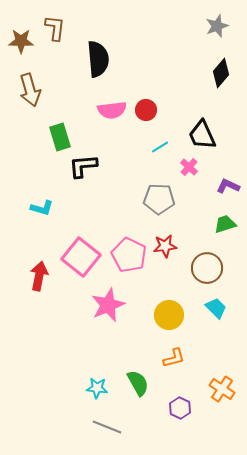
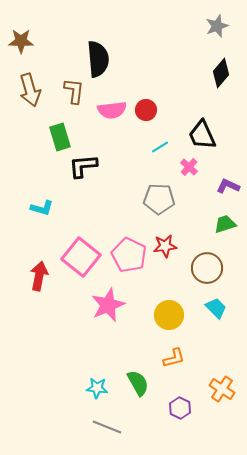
brown L-shape: moved 19 px right, 63 px down
